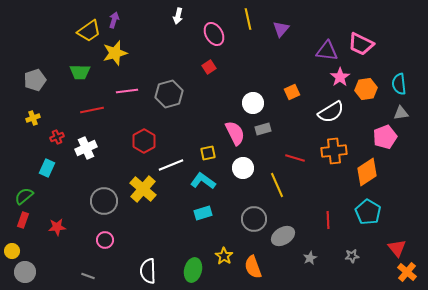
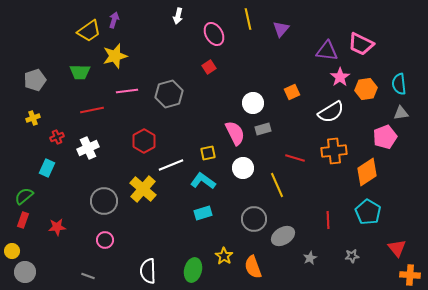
yellow star at (115, 53): moved 3 px down
white cross at (86, 148): moved 2 px right
orange cross at (407, 272): moved 3 px right, 3 px down; rotated 36 degrees counterclockwise
